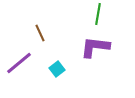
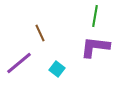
green line: moved 3 px left, 2 px down
cyan square: rotated 14 degrees counterclockwise
